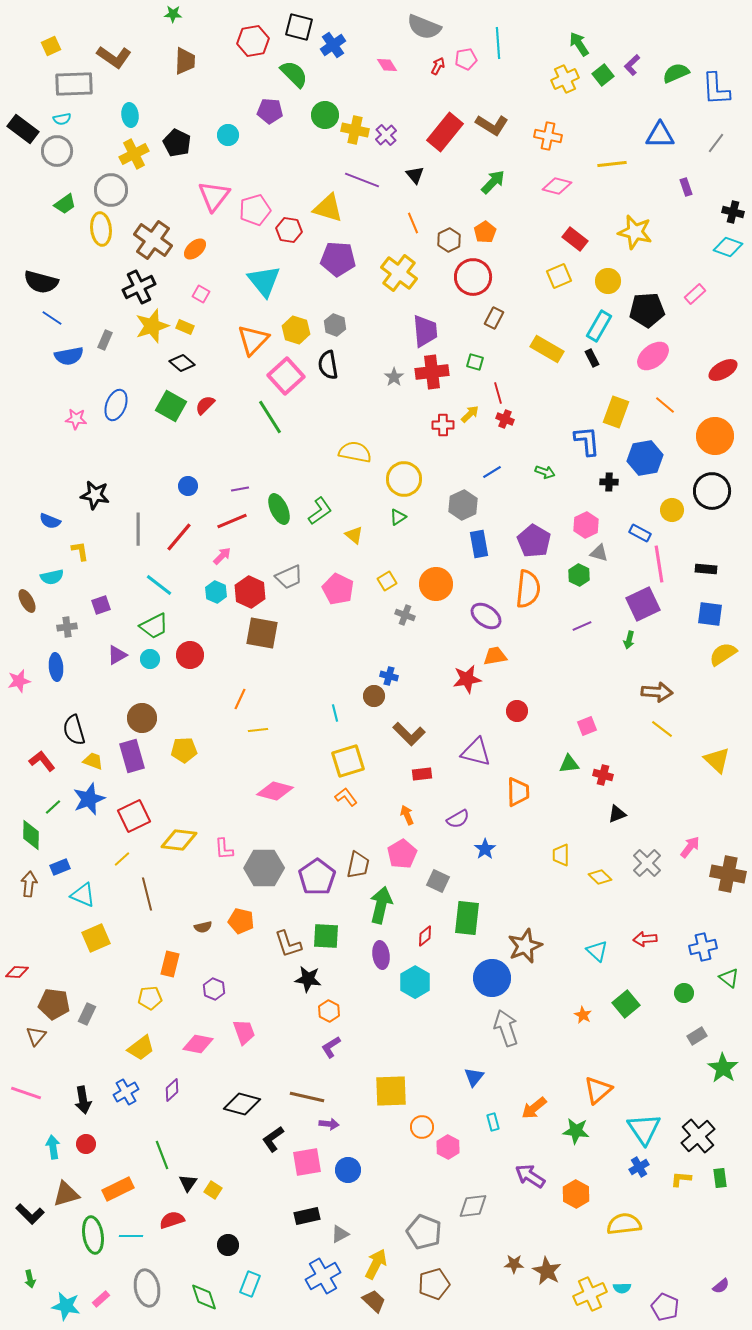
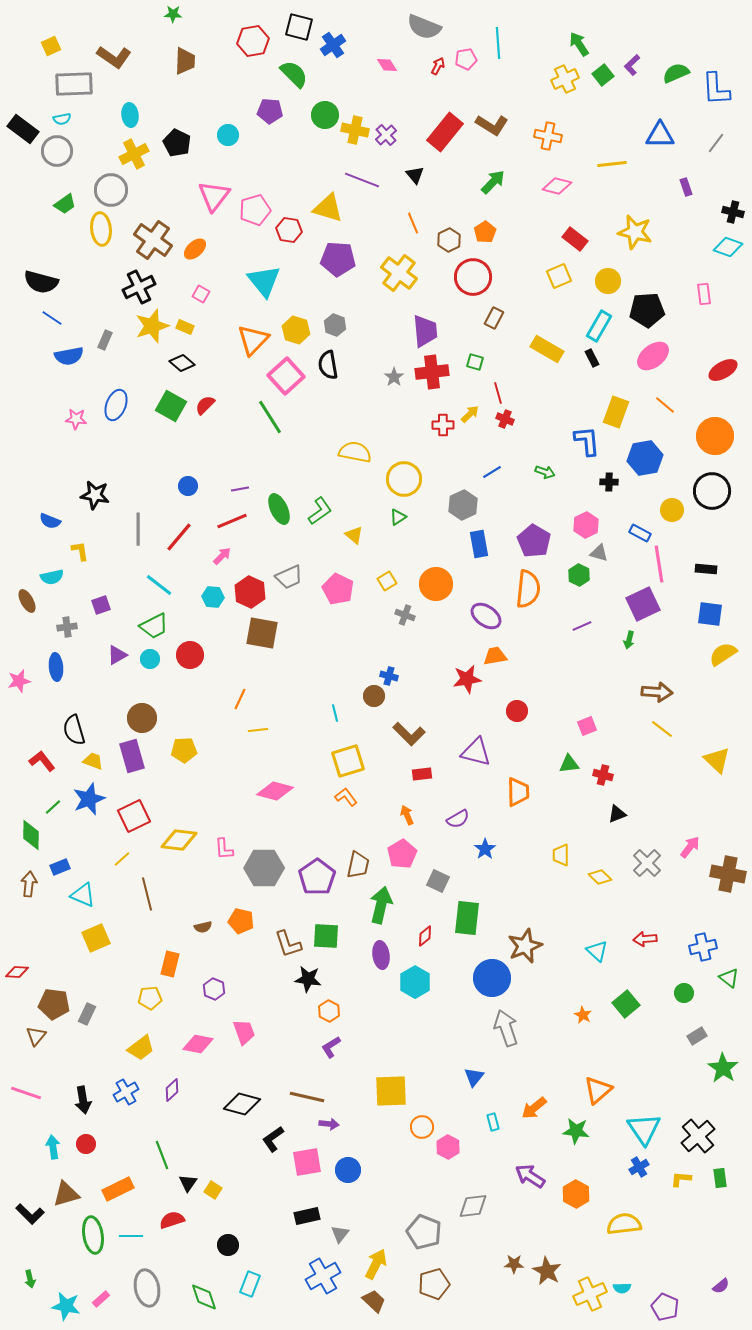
pink rectangle at (695, 294): moved 9 px right; rotated 55 degrees counterclockwise
cyan hexagon at (216, 592): moved 3 px left, 5 px down; rotated 20 degrees counterclockwise
gray triangle at (340, 1234): rotated 24 degrees counterclockwise
